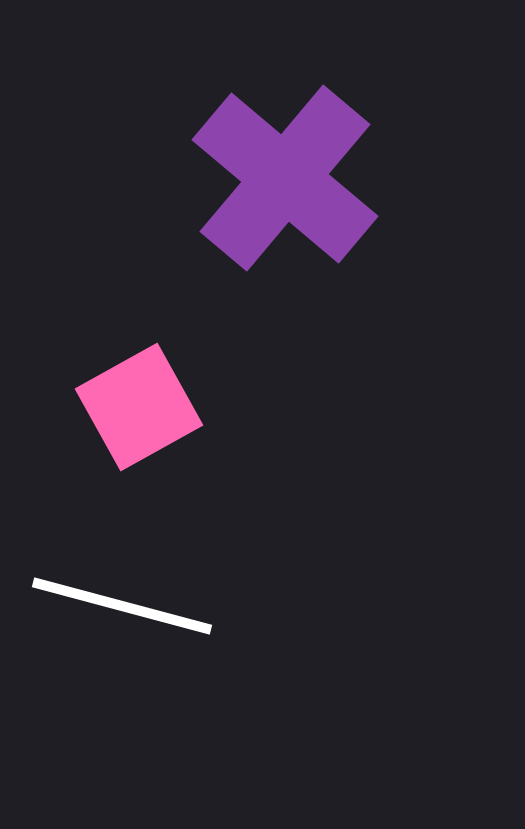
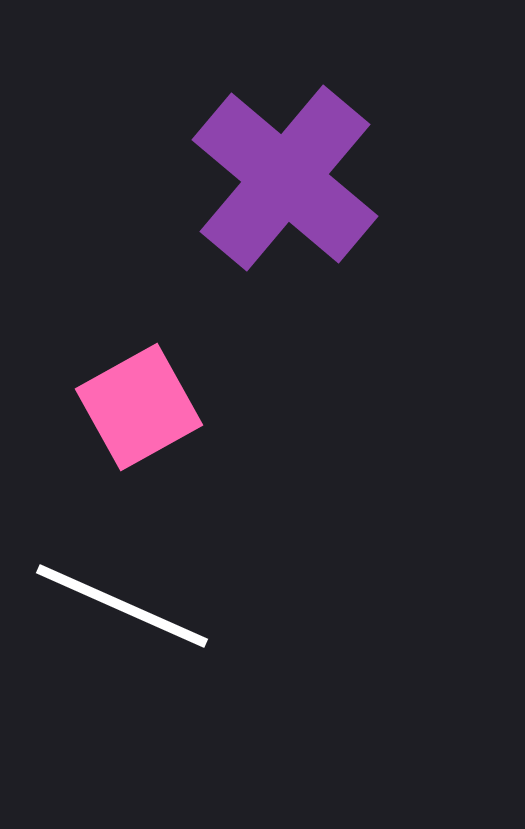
white line: rotated 9 degrees clockwise
